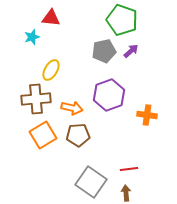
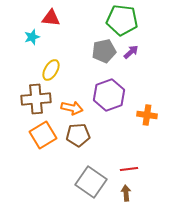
green pentagon: rotated 12 degrees counterclockwise
purple arrow: moved 1 px down
